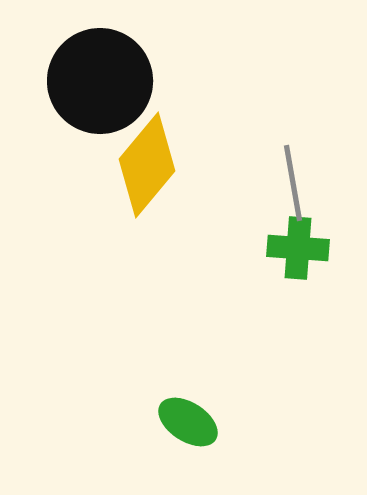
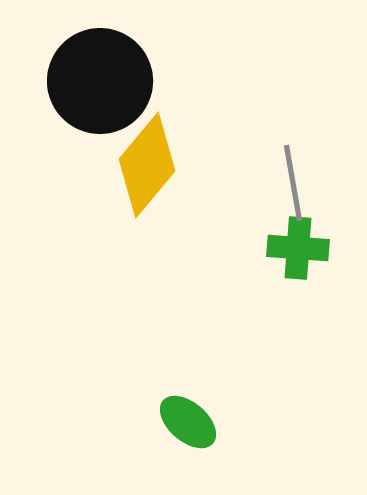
green ellipse: rotated 8 degrees clockwise
